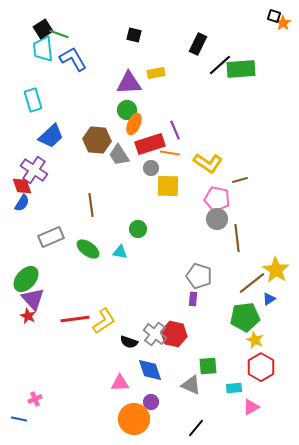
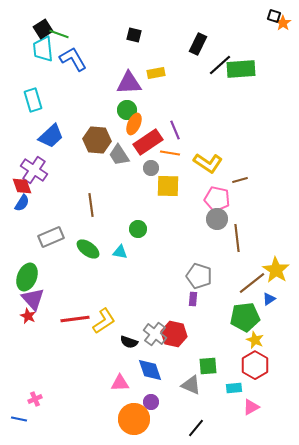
red rectangle at (150, 144): moved 2 px left, 2 px up; rotated 16 degrees counterclockwise
green ellipse at (26, 279): moved 1 px right, 2 px up; rotated 20 degrees counterclockwise
red hexagon at (261, 367): moved 6 px left, 2 px up
